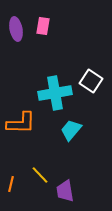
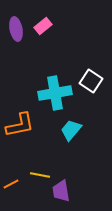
pink rectangle: rotated 42 degrees clockwise
orange L-shape: moved 1 px left, 2 px down; rotated 12 degrees counterclockwise
yellow line: rotated 36 degrees counterclockwise
orange line: rotated 49 degrees clockwise
purple trapezoid: moved 4 px left
